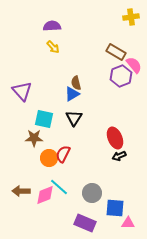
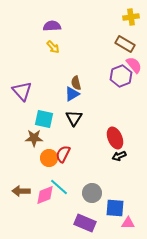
brown rectangle: moved 9 px right, 8 px up
